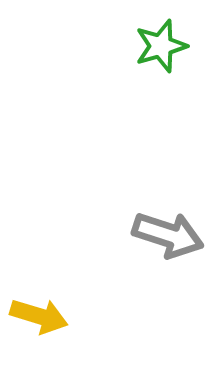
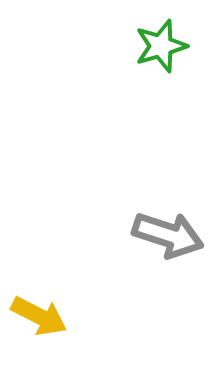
yellow arrow: rotated 10 degrees clockwise
